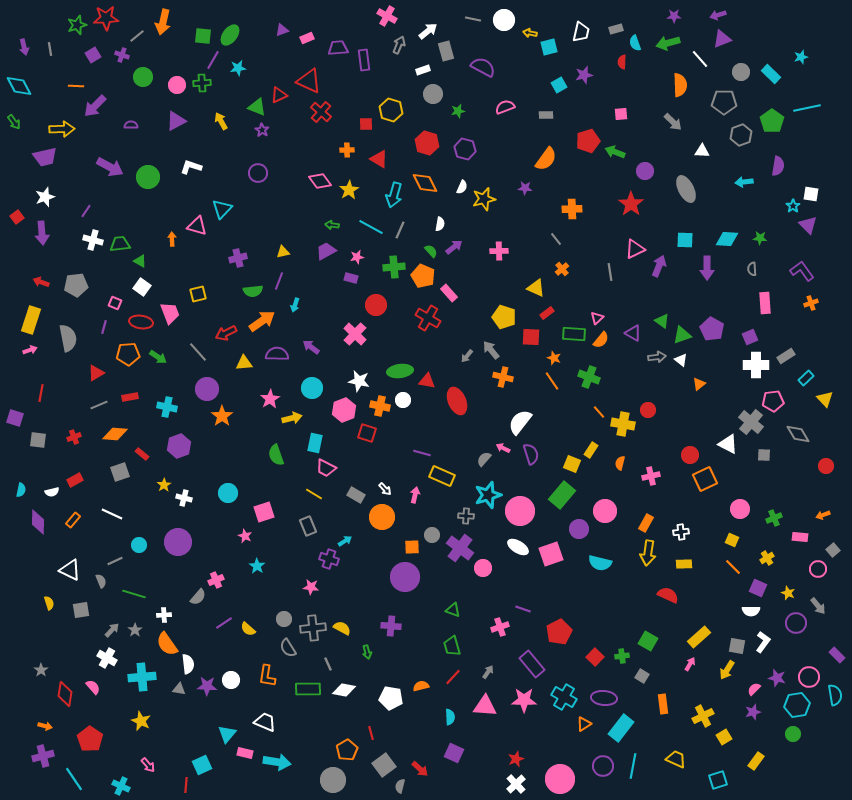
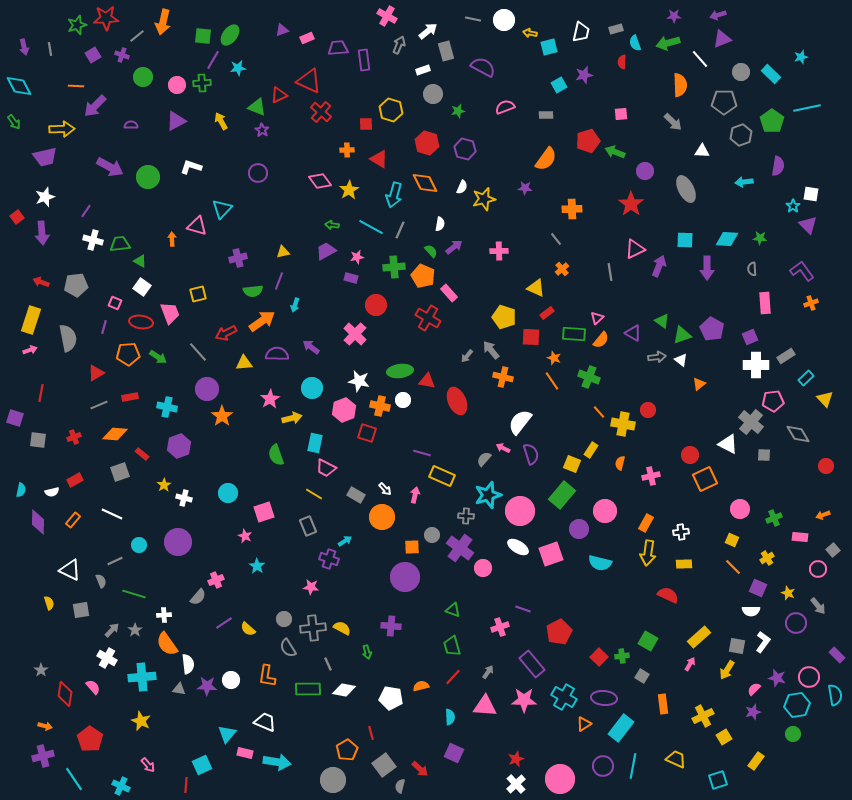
red square at (595, 657): moved 4 px right
